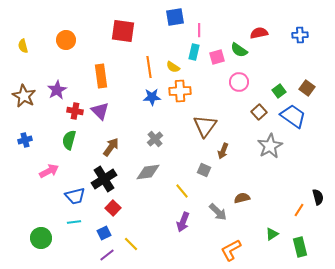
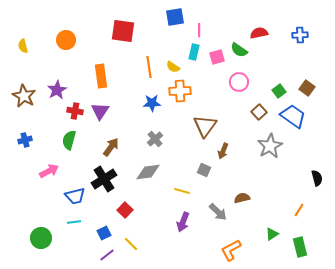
blue star at (152, 97): moved 6 px down
purple triangle at (100, 111): rotated 18 degrees clockwise
yellow line at (182, 191): rotated 35 degrees counterclockwise
black semicircle at (318, 197): moved 1 px left, 19 px up
red square at (113, 208): moved 12 px right, 2 px down
